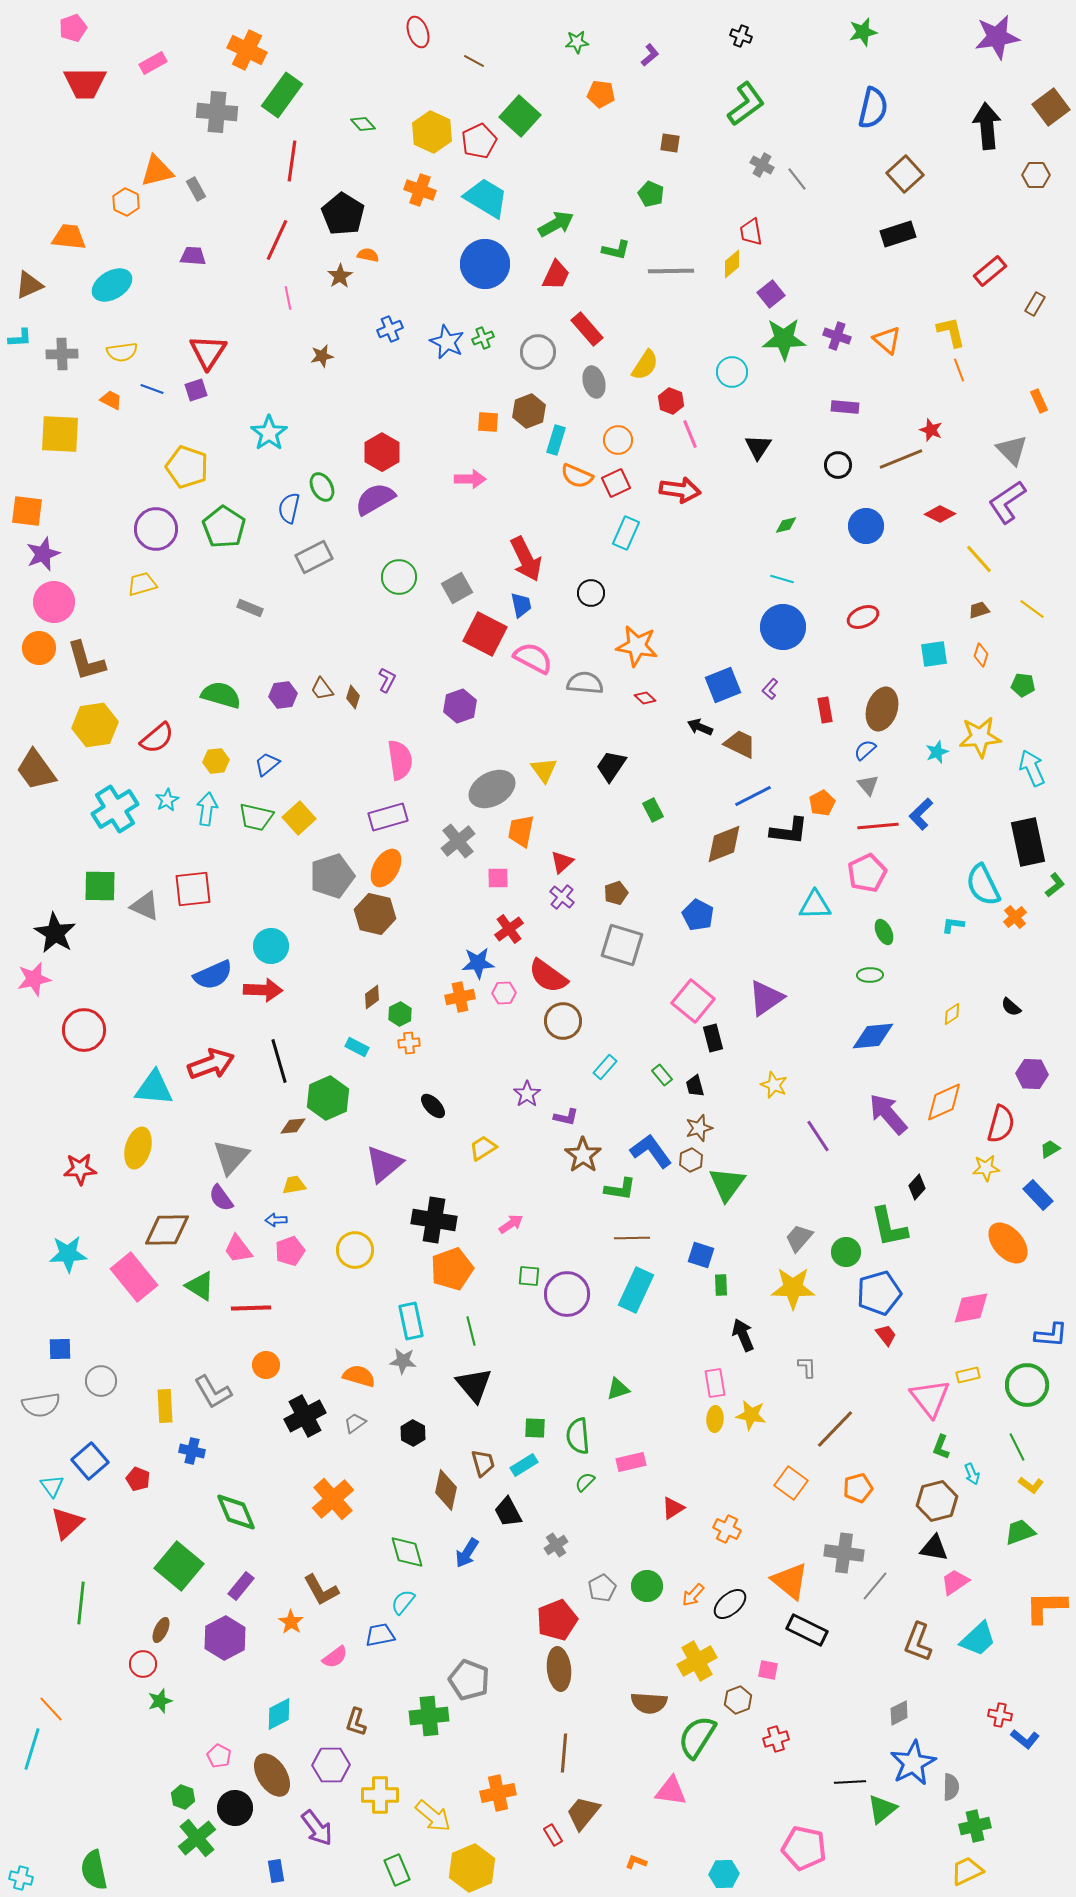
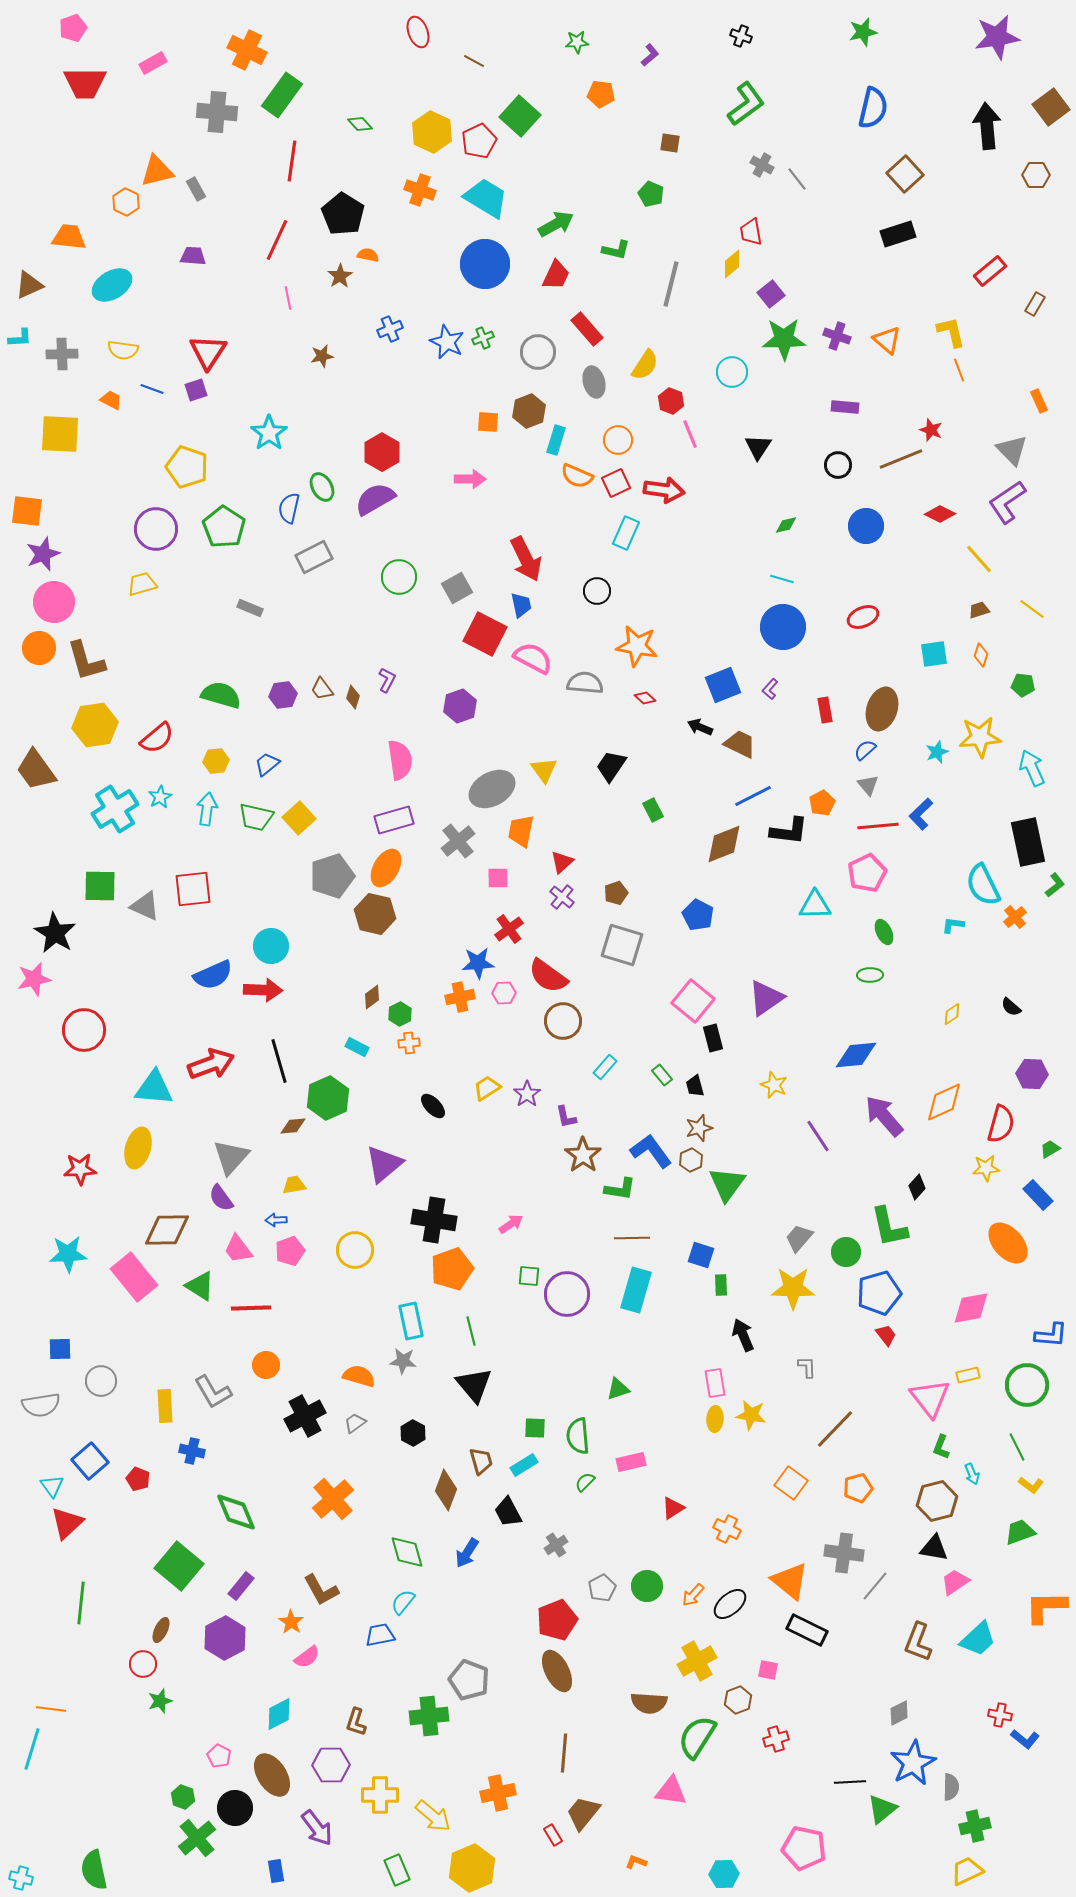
green diamond at (363, 124): moved 3 px left
gray line at (671, 271): moved 13 px down; rotated 75 degrees counterclockwise
yellow semicircle at (122, 352): moved 1 px right, 2 px up; rotated 16 degrees clockwise
red arrow at (680, 490): moved 16 px left
black circle at (591, 593): moved 6 px right, 2 px up
cyan star at (167, 800): moved 7 px left, 3 px up
purple rectangle at (388, 817): moved 6 px right, 3 px down
blue diamond at (873, 1036): moved 17 px left, 19 px down
purple arrow at (888, 1114): moved 4 px left, 2 px down
purple L-shape at (566, 1117): rotated 65 degrees clockwise
yellow trapezoid at (483, 1148): moved 4 px right, 60 px up
cyan rectangle at (636, 1290): rotated 9 degrees counterclockwise
brown trapezoid at (483, 1463): moved 2 px left, 2 px up
brown diamond at (446, 1490): rotated 9 degrees clockwise
pink semicircle at (335, 1657): moved 28 px left
brown ellipse at (559, 1669): moved 2 px left, 2 px down; rotated 21 degrees counterclockwise
orange line at (51, 1709): rotated 40 degrees counterclockwise
